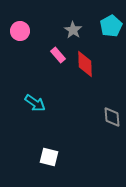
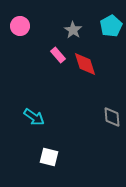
pink circle: moved 5 px up
red diamond: rotated 16 degrees counterclockwise
cyan arrow: moved 1 px left, 14 px down
